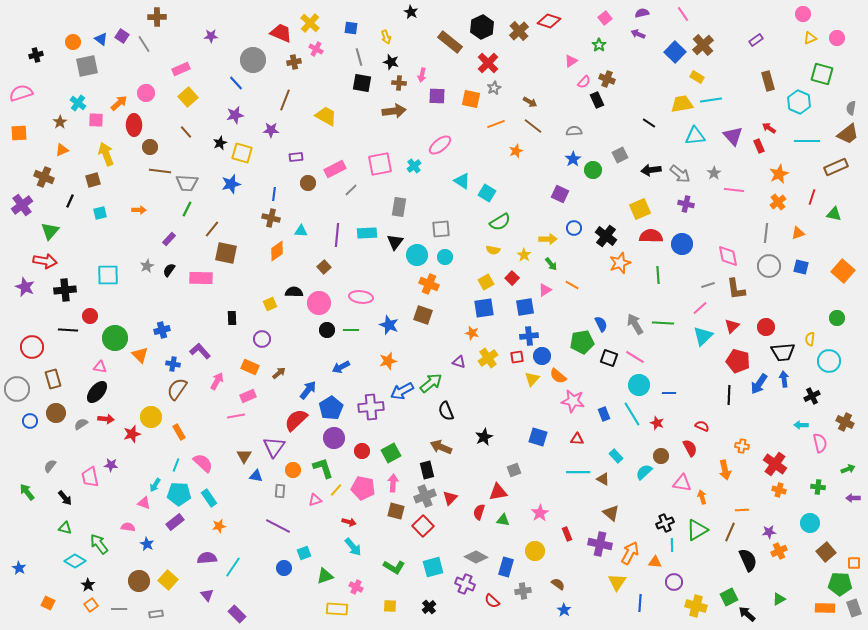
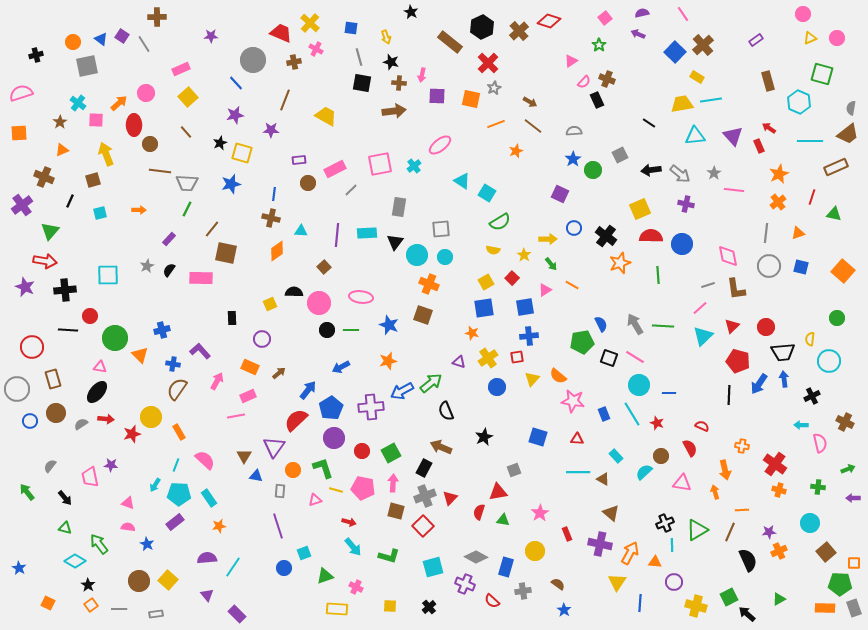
cyan line at (807, 141): moved 3 px right
brown circle at (150, 147): moved 3 px up
purple rectangle at (296, 157): moved 3 px right, 3 px down
green line at (663, 323): moved 3 px down
blue circle at (542, 356): moved 45 px left, 31 px down
pink semicircle at (203, 463): moved 2 px right, 3 px up
black rectangle at (427, 470): moved 3 px left, 2 px up; rotated 42 degrees clockwise
yellow line at (336, 490): rotated 64 degrees clockwise
orange arrow at (702, 497): moved 13 px right, 5 px up
pink triangle at (144, 503): moved 16 px left
purple line at (278, 526): rotated 45 degrees clockwise
green L-shape at (394, 567): moved 5 px left, 11 px up; rotated 15 degrees counterclockwise
